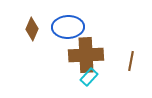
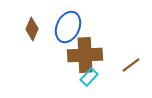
blue ellipse: rotated 64 degrees counterclockwise
brown cross: moved 1 px left
brown line: moved 4 px down; rotated 42 degrees clockwise
